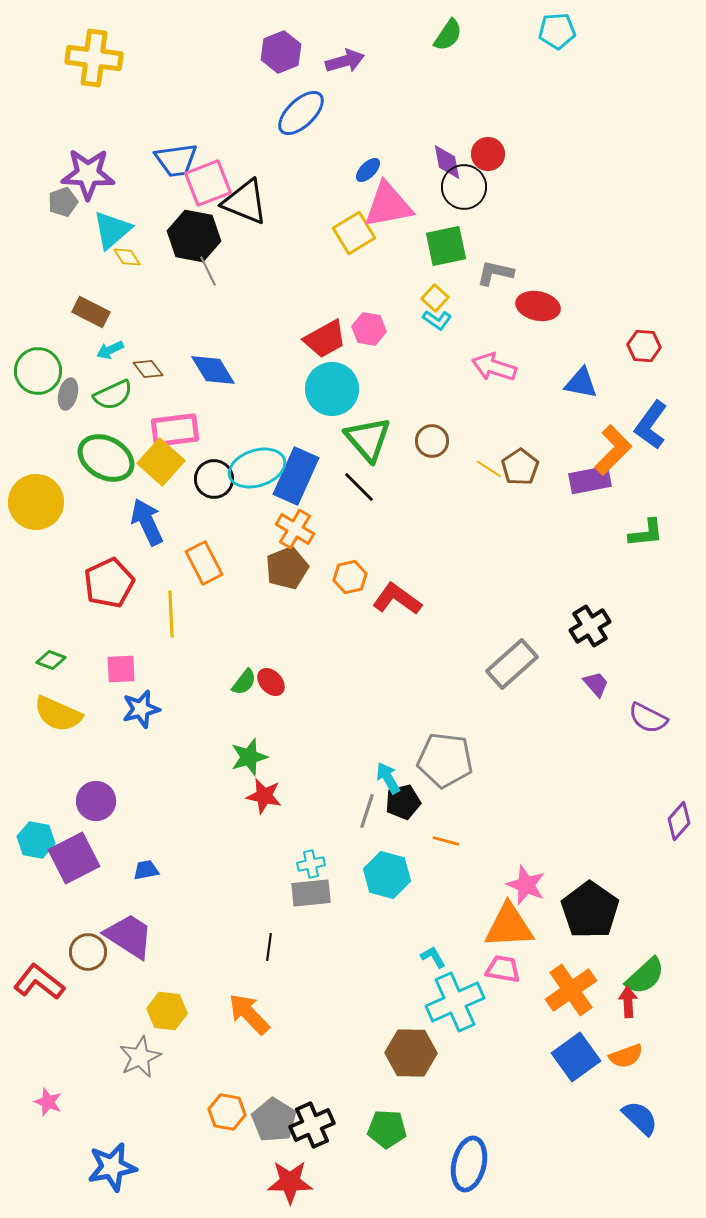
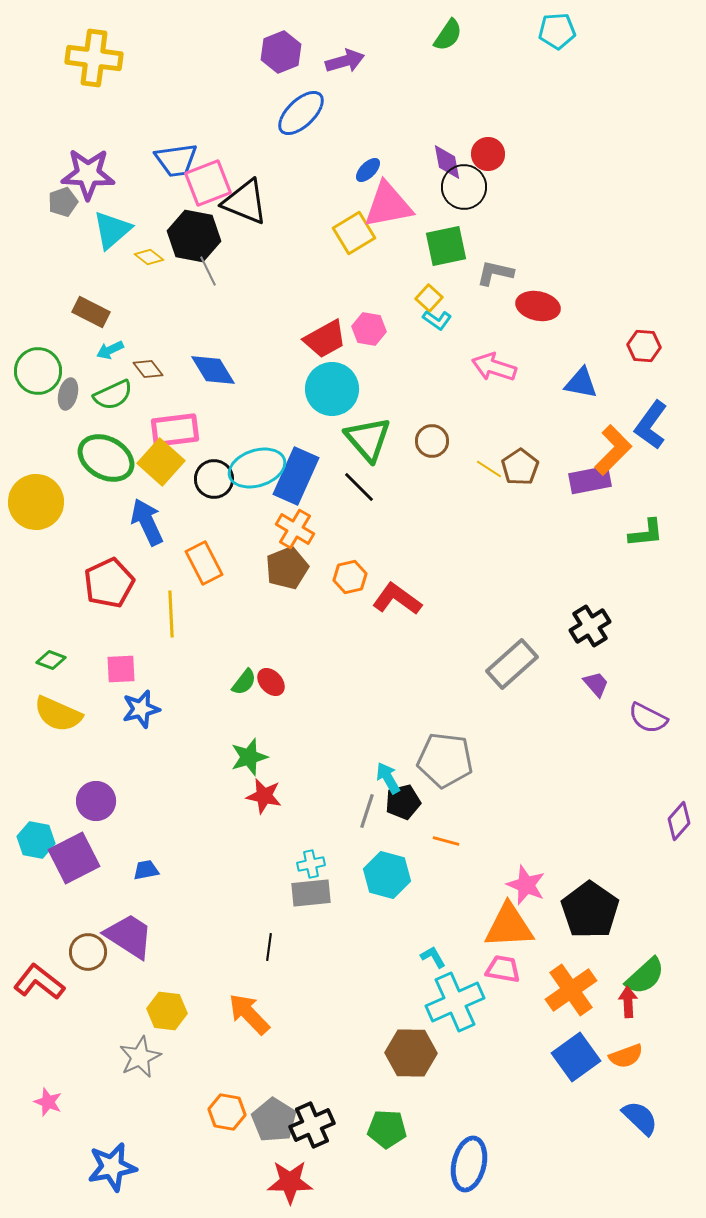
yellow diamond at (127, 257): moved 22 px right; rotated 20 degrees counterclockwise
yellow square at (435, 298): moved 6 px left
